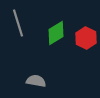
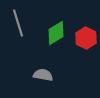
gray semicircle: moved 7 px right, 6 px up
